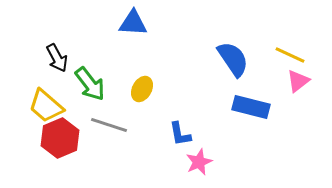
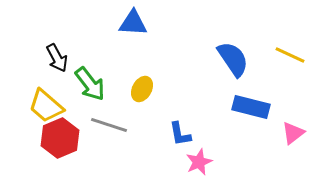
pink triangle: moved 5 px left, 52 px down
